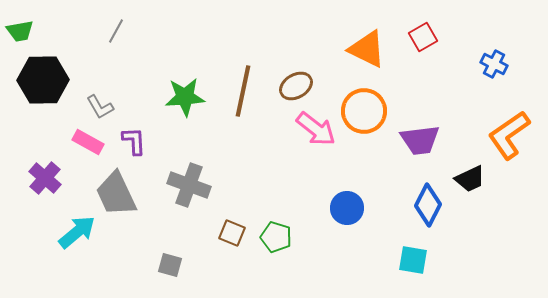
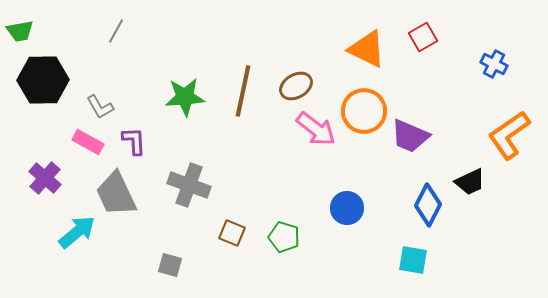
purple trapezoid: moved 10 px left, 4 px up; rotated 30 degrees clockwise
black trapezoid: moved 3 px down
green pentagon: moved 8 px right
